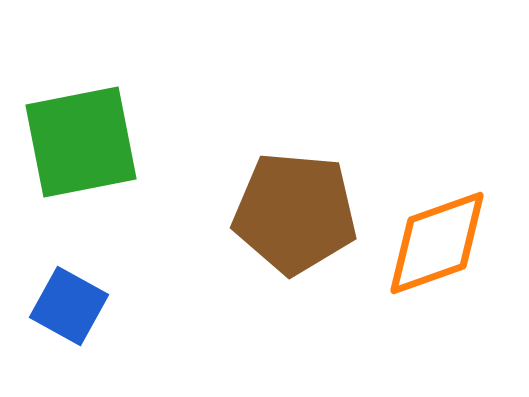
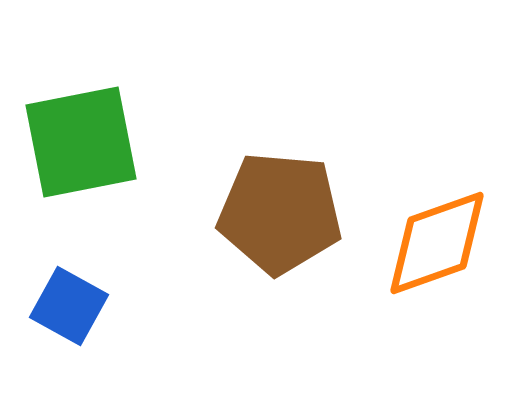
brown pentagon: moved 15 px left
